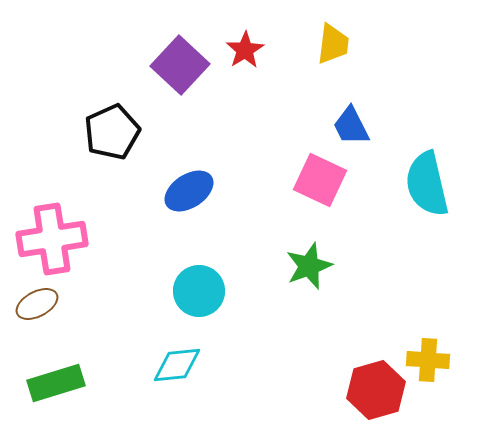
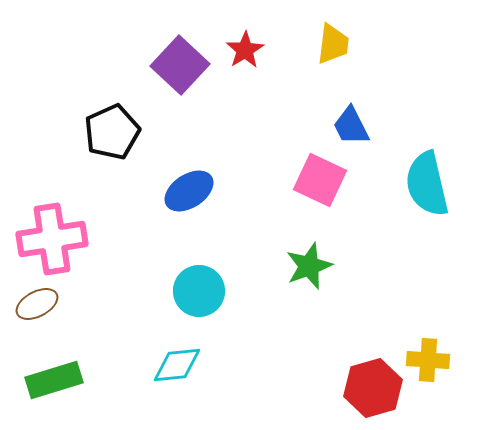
green rectangle: moved 2 px left, 3 px up
red hexagon: moved 3 px left, 2 px up
